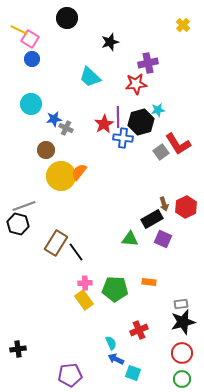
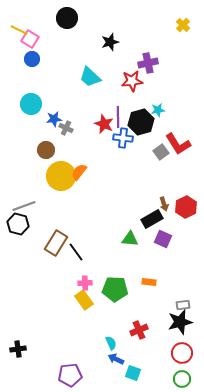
red star at (136, 84): moved 4 px left, 3 px up
red star at (104, 124): rotated 18 degrees counterclockwise
gray rectangle at (181, 304): moved 2 px right, 1 px down
black star at (183, 322): moved 3 px left
